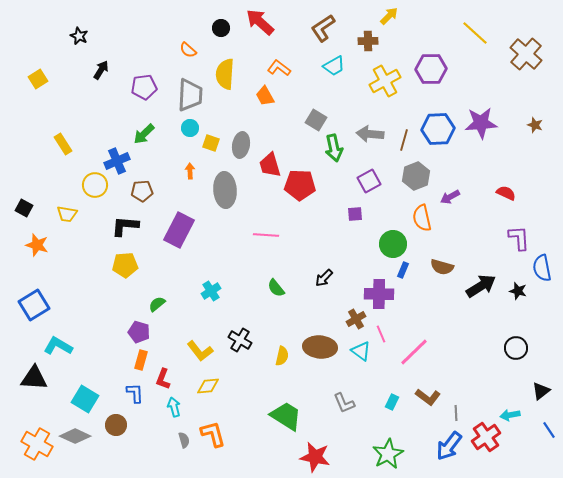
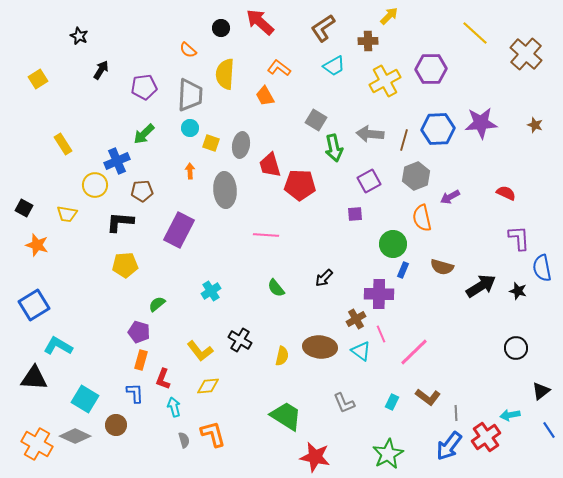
black L-shape at (125, 226): moved 5 px left, 4 px up
